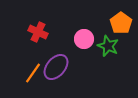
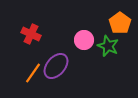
orange pentagon: moved 1 px left
red cross: moved 7 px left, 2 px down
pink circle: moved 1 px down
purple ellipse: moved 1 px up
